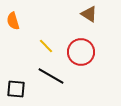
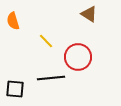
yellow line: moved 5 px up
red circle: moved 3 px left, 5 px down
black line: moved 2 px down; rotated 36 degrees counterclockwise
black square: moved 1 px left
